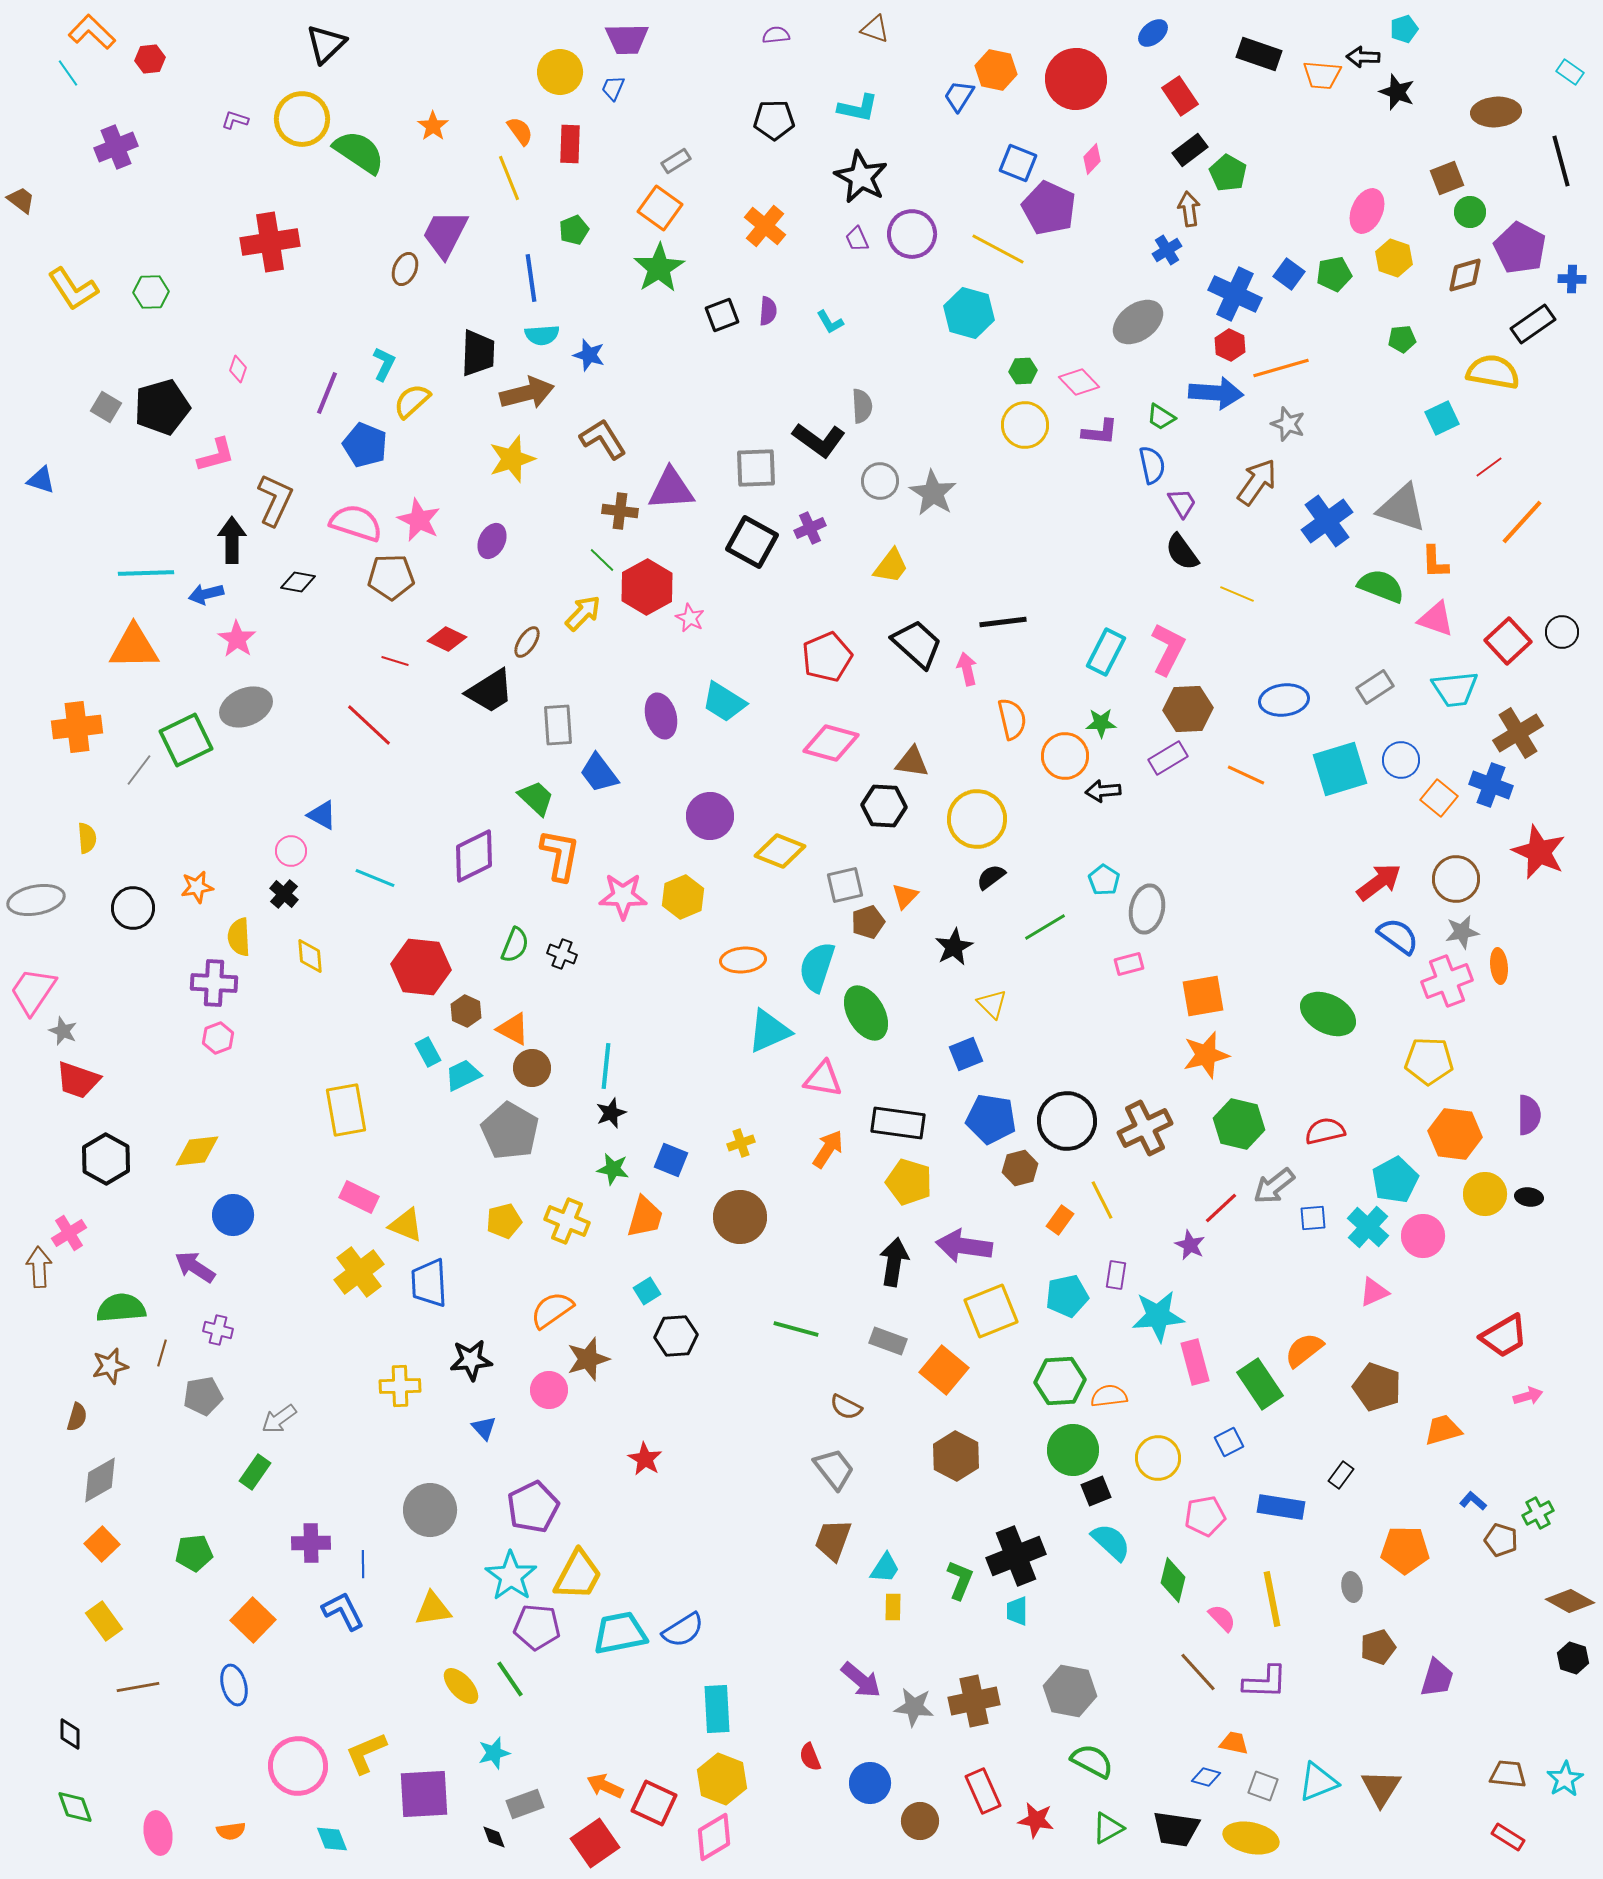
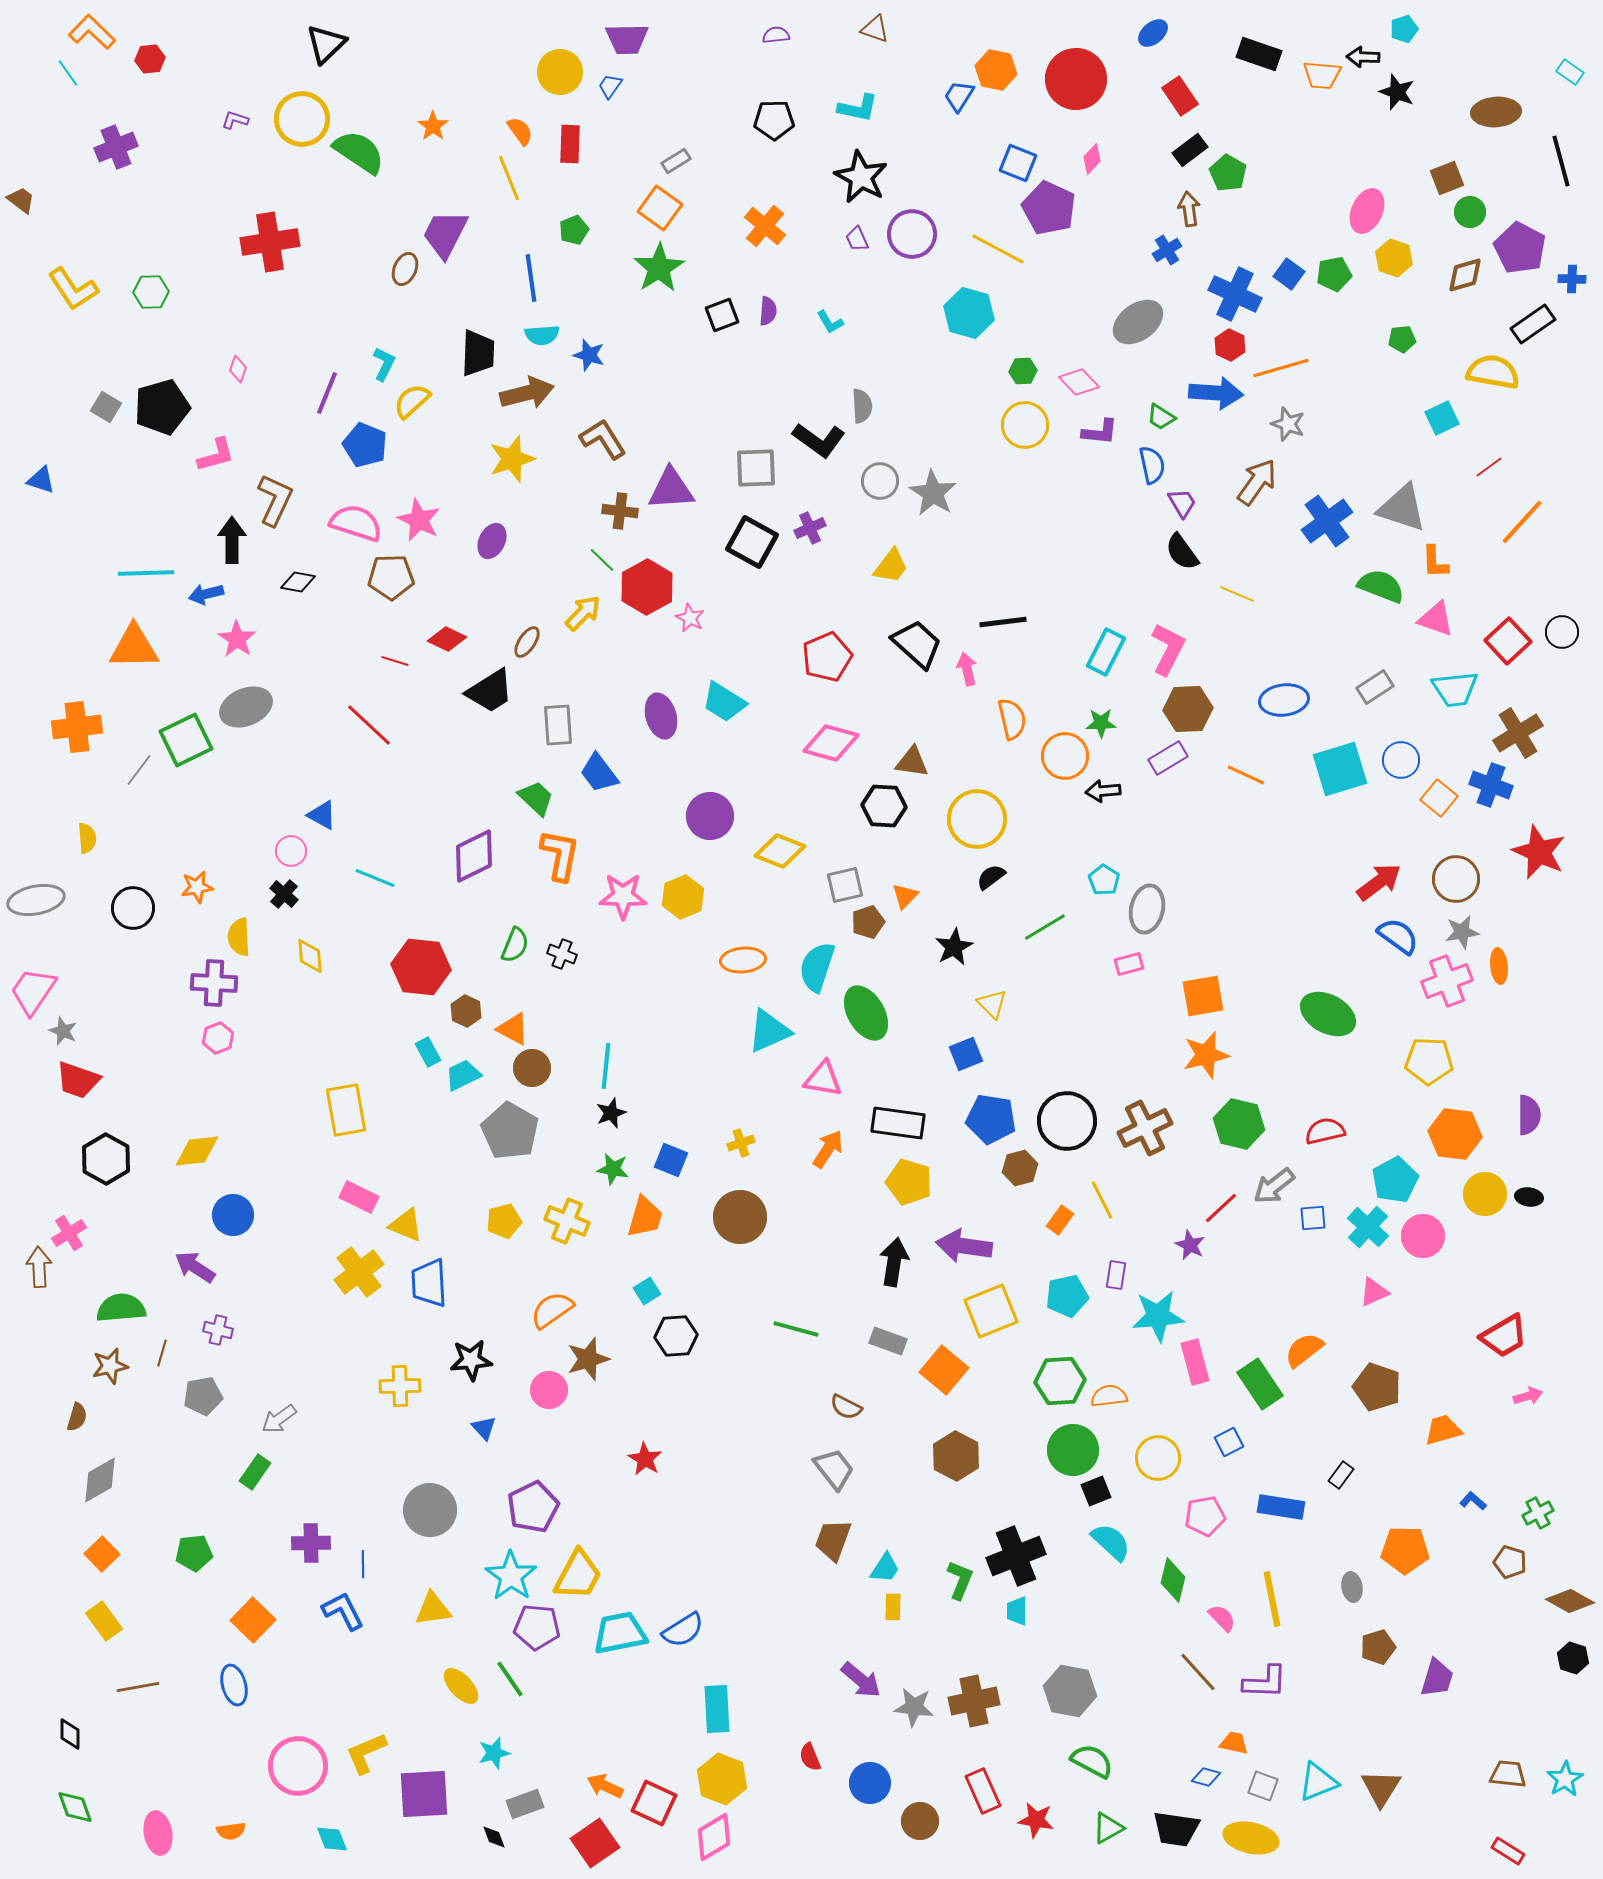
blue trapezoid at (613, 88): moved 3 px left, 2 px up; rotated 12 degrees clockwise
brown pentagon at (1501, 1540): moved 9 px right, 22 px down
orange square at (102, 1544): moved 10 px down
red rectangle at (1508, 1837): moved 14 px down
